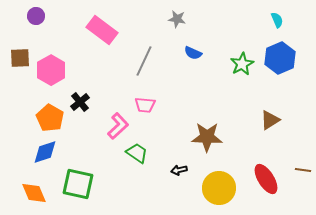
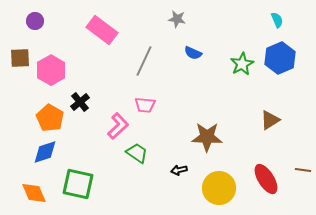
purple circle: moved 1 px left, 5 px down
